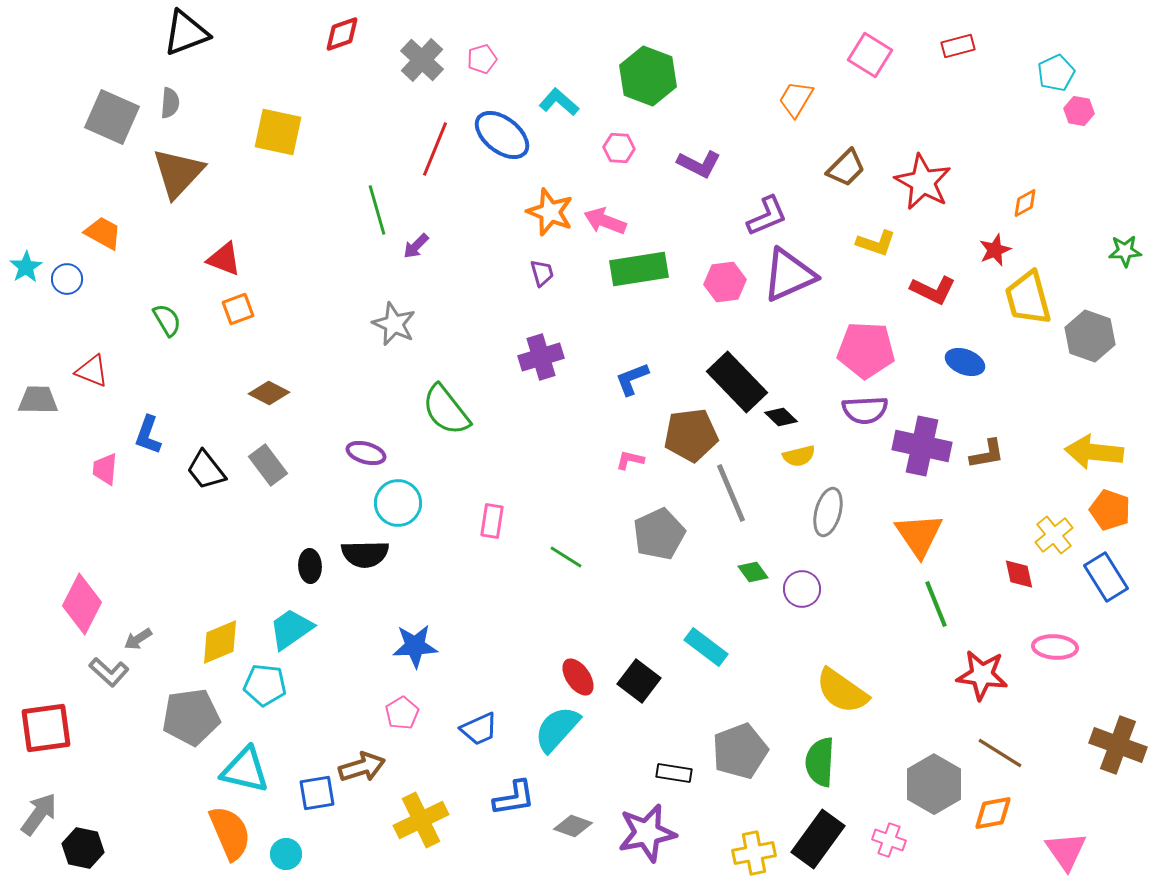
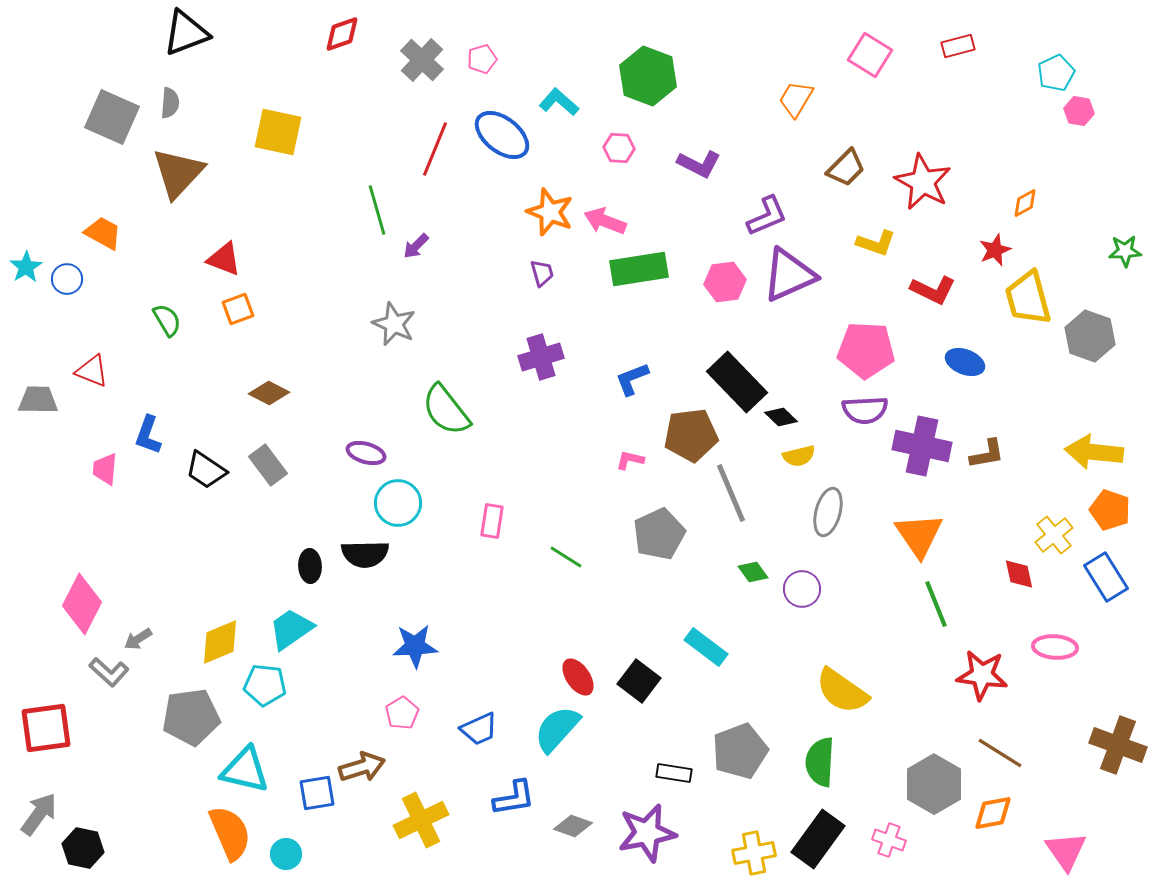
black trapezoid at (206, 470): rotated 18 degrees counterclockwise
